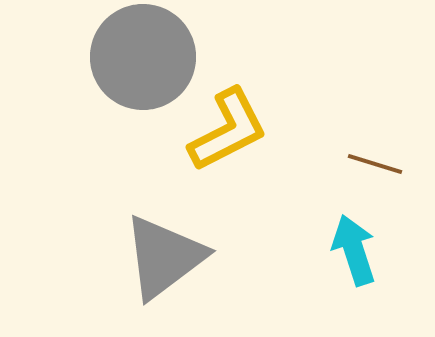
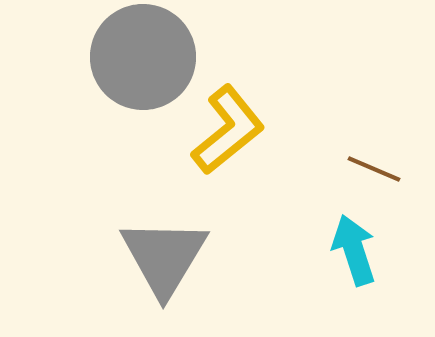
yellow L-shape: rotated 12 degrees counterclockwise
brown line: moved 1 px left, 5 px down; rotated 6 degrees clockwise
gray triangle: rotated 22 degrees counterclockwise
